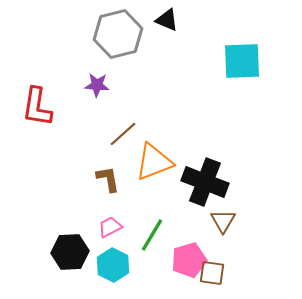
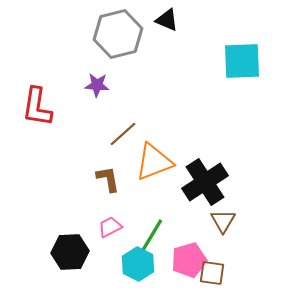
black cross: rotated 36 degrees clockwise
cyan hexagon: moved 25 px right, 1 px up
